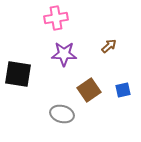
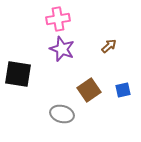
pink cross: moved 2 px right, 1 px down
purple star: moved 2 px left, 5 px up; rotated 20 degrees clockwise
